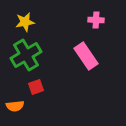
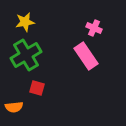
pink cross: moved 2 px left, 8 px down; rotated 21 degrees clockwise
red square: moved 1 px right, 1 px down; rotated 35 degrees clockwise
orange semicircle: moved 1 px left, 1 px down
